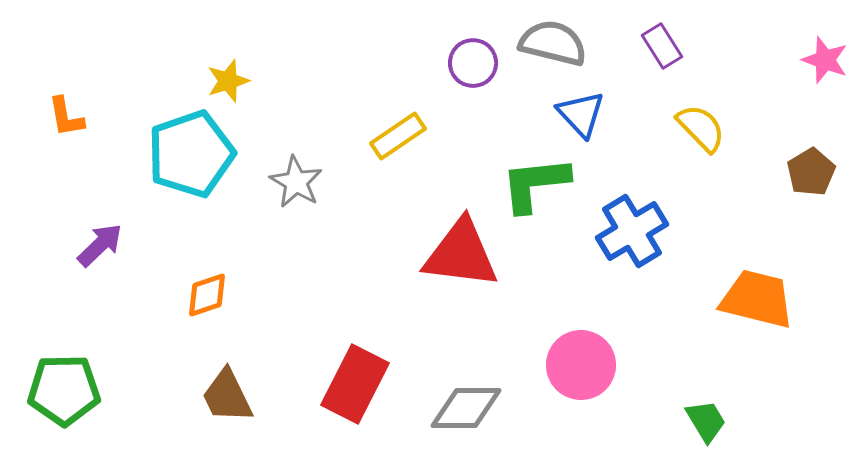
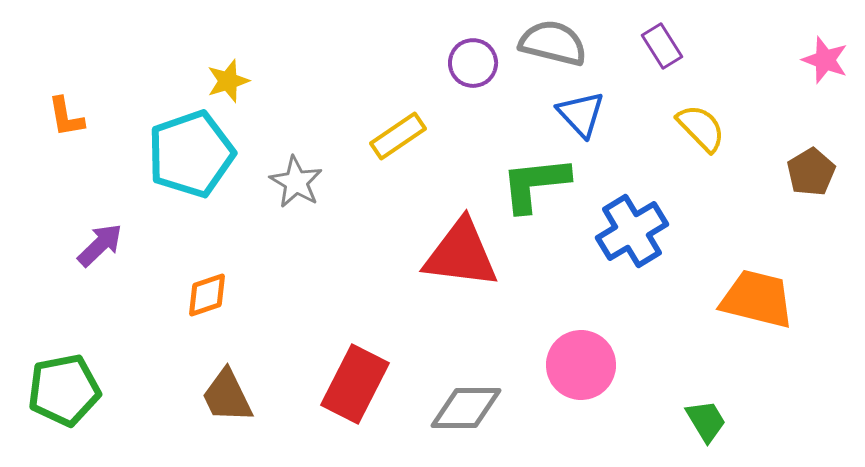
green pentagon: rotated 10 degrees counterclockwise
